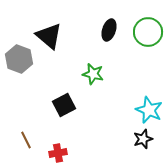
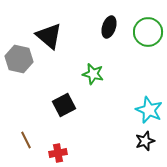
black ellipse: moved 3 px up
gray hexagon: rotated 8 degrees counterclockwise
black star: moved 2 px right, 2 px down
